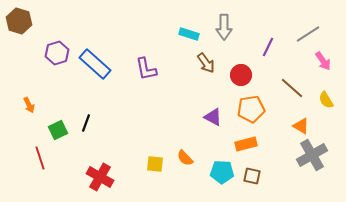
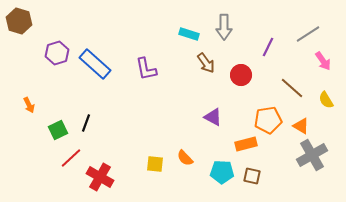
orange pentagon: moved 17 px right, 11 px down
red line: moved 31 px right; rotated 65 degrees clockwise
